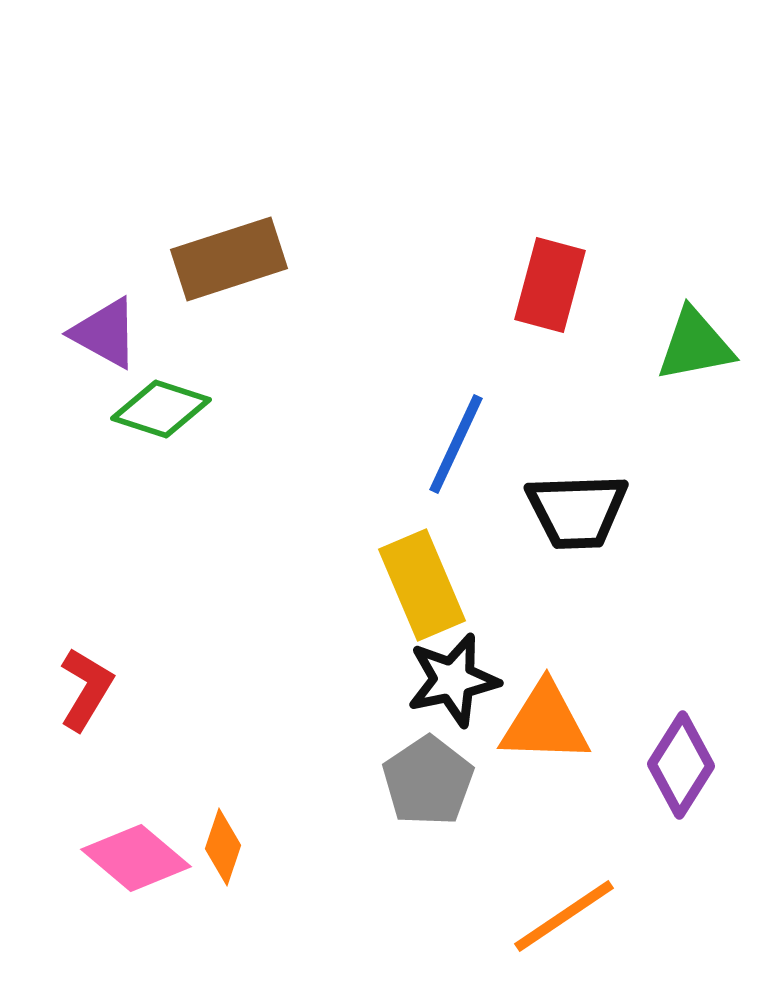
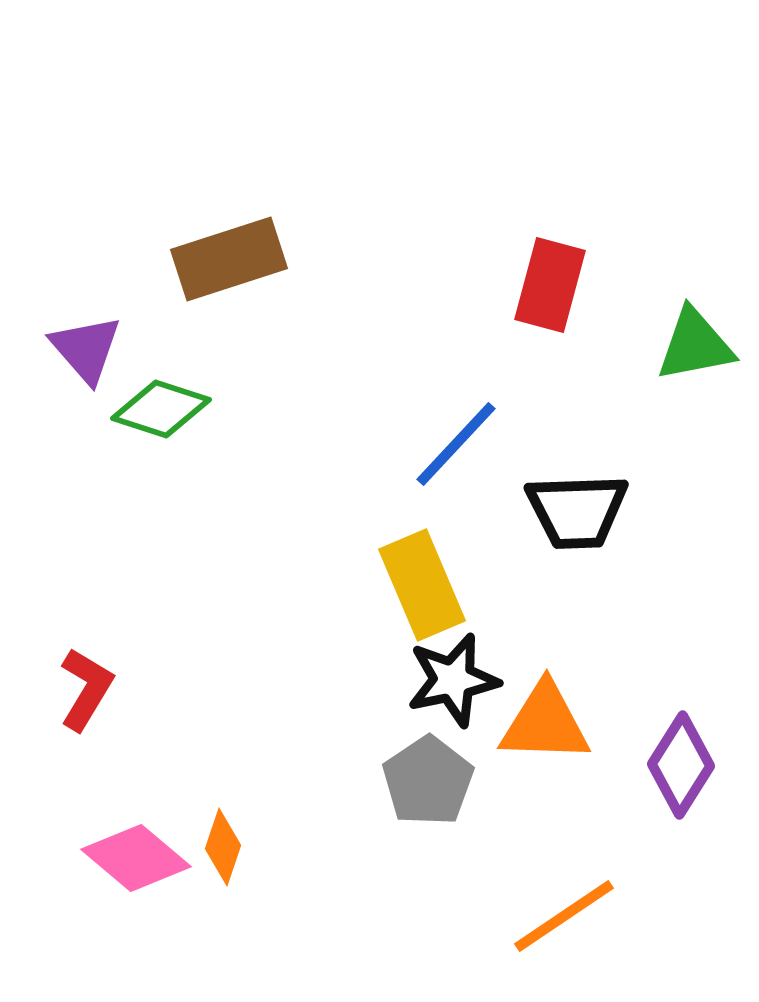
purple triangle: moved 19 px left, 16 px down; rotated 20 degrees clockwise
blue line: rotated 18 degrees clockwise
